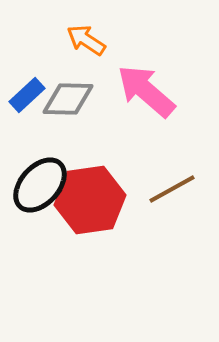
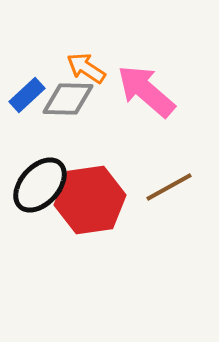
orange arrow: moved 28 px down
brown line: moved 3 px left, 2 px up
